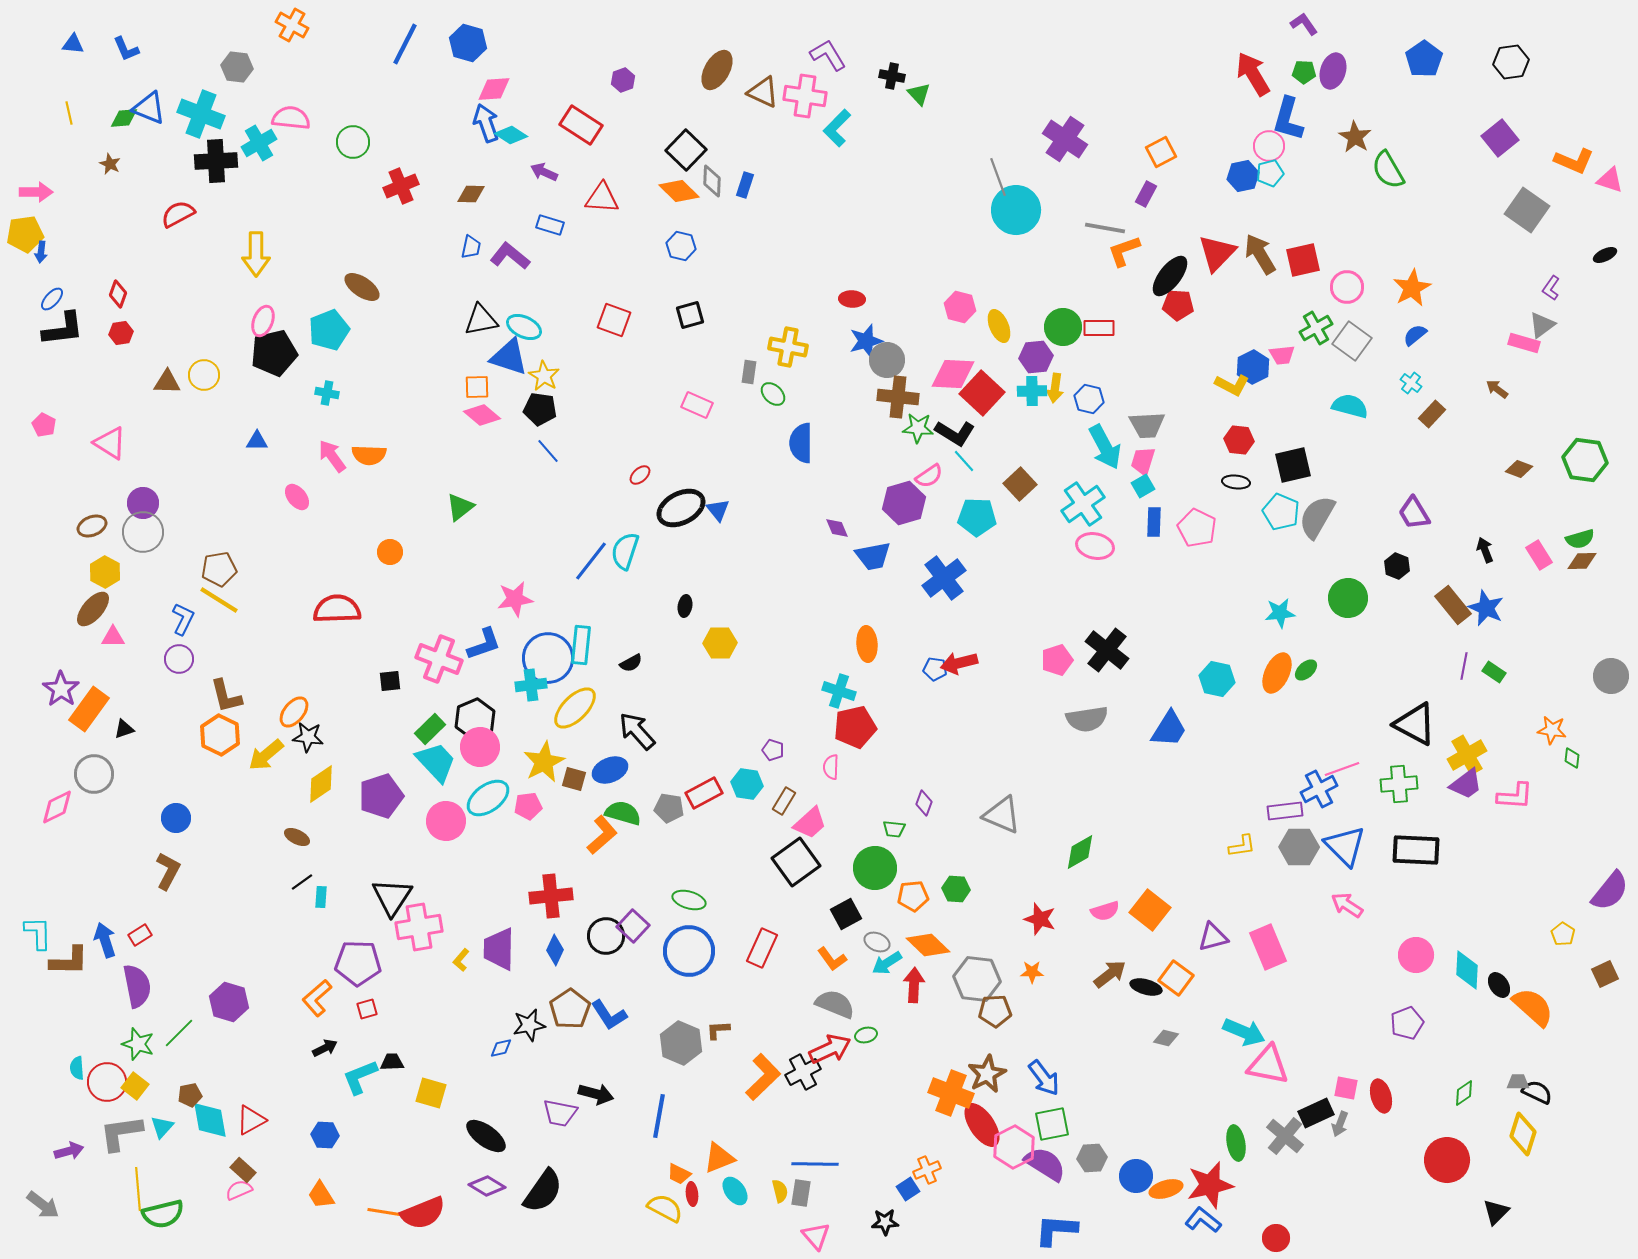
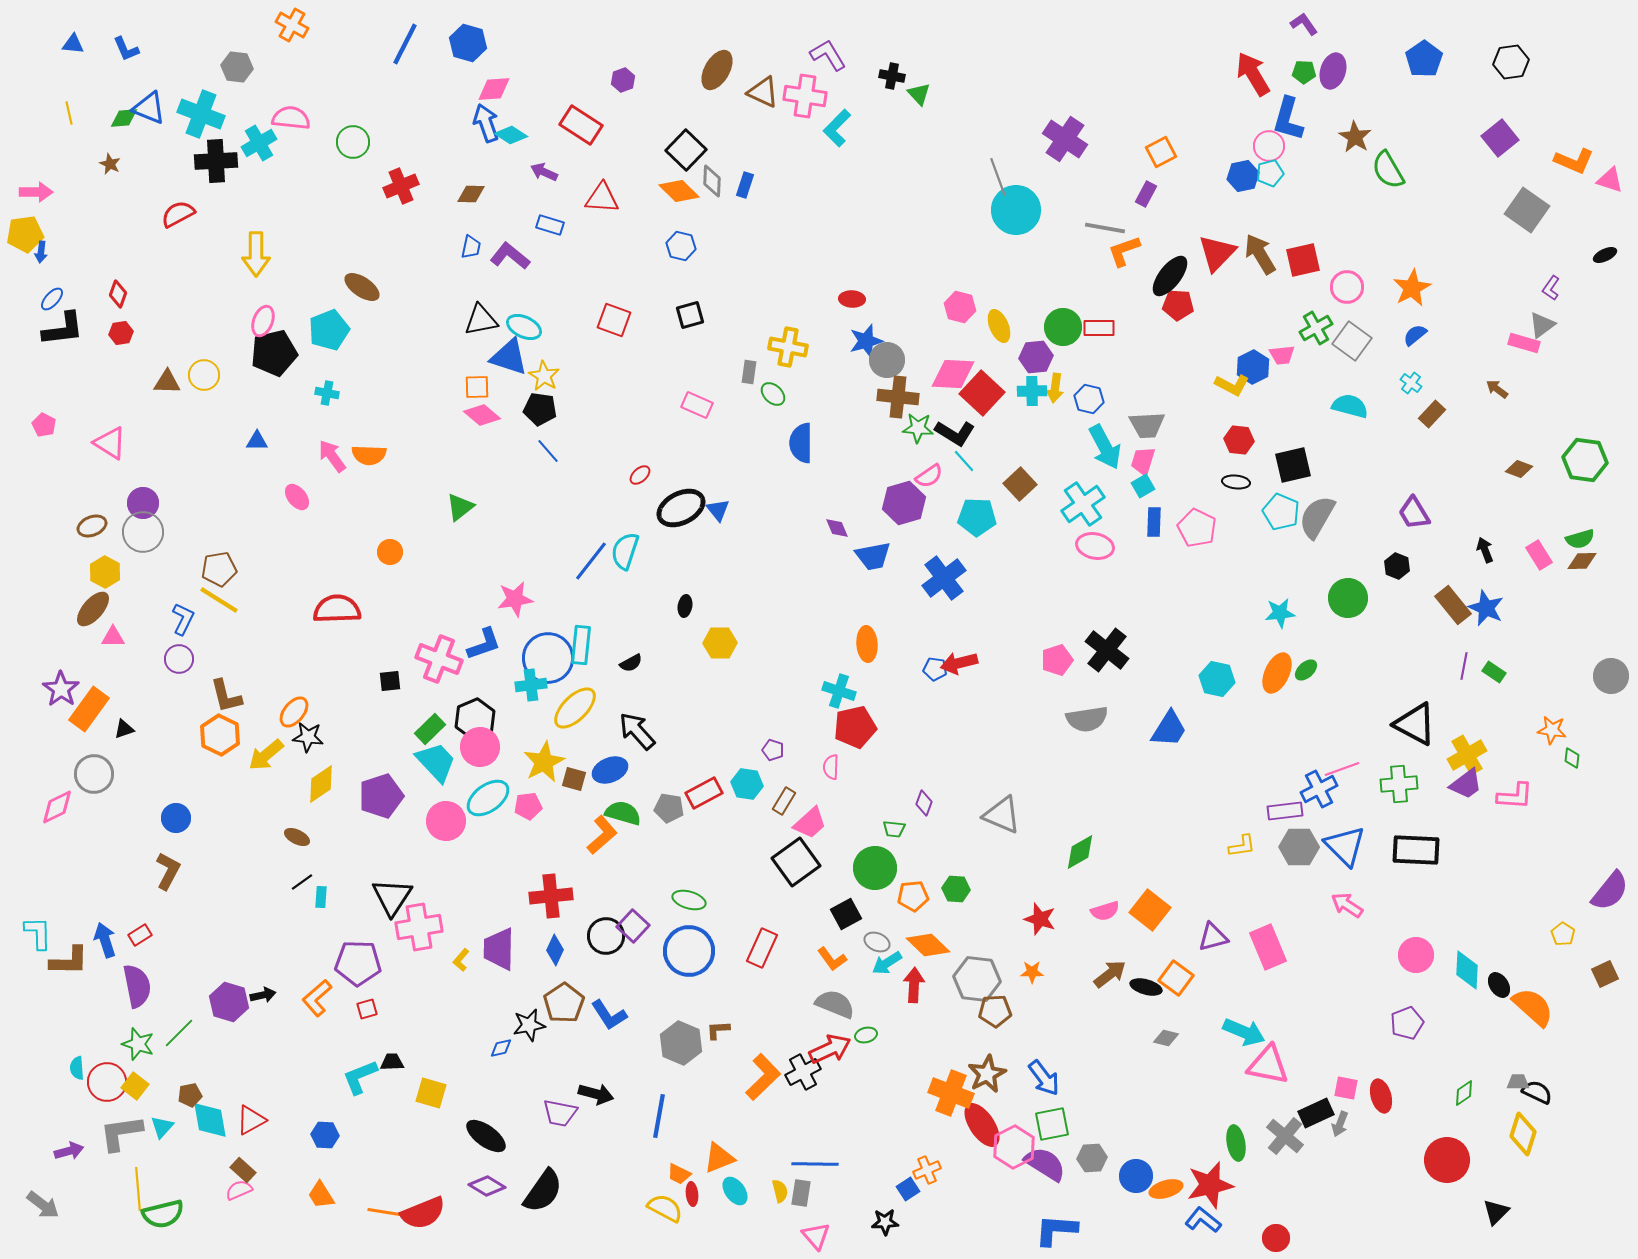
brown pentagon at (570, 1009): moved 6 px left, 6 px up
black arrow at (325, 1048): moved 62 px left, 53 px up; rotated 15 degrees clockwise
